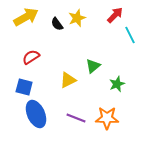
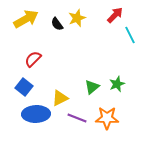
yellow arrow: moved 2 px down
red semicircle: moved 2 px right, 2 px down; rotated 12 degrees counterclockwise
green triangle: moved 1 px left, 21 px down
yellow triangle: moved 8 px left, 18 px down
blue square: rotated 24 degrees clockwise
blue ellipse: rotated 68 degrees counterclockwise
purple line: moved 1 px right
